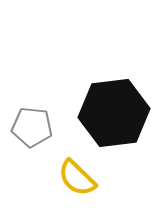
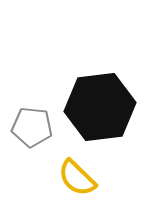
black hexagon: moved 14 px left, 6 px up
